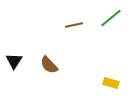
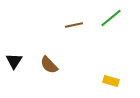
yellow rectangle: moved 2 px up
